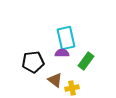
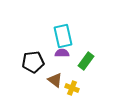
cyan rectangle: moved 3 px left, 2 px up
yellow cross: rotated 32 degrees clockwise
